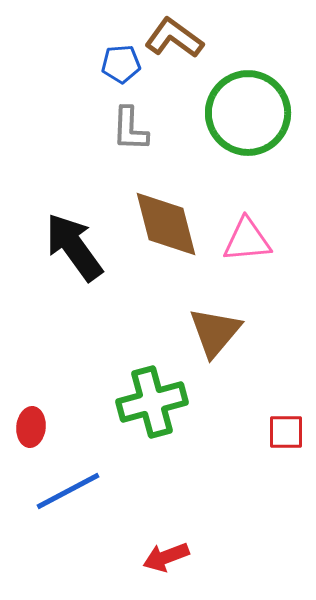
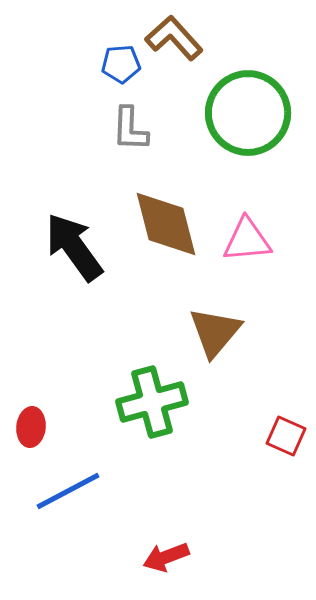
brown L-shape: rotated 12 degrees clockwise
red square: moved 4 px down; rotated 24 degrees clockwise
